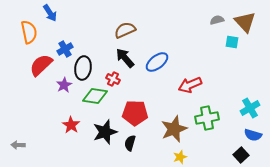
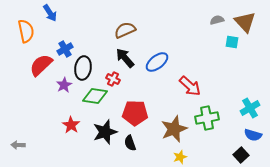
orange semicircle: moved 3 px left, 1 px up
red arrow: moved 1 px down; rotated 115 degrees counterclockwise
black semicircle: rotated 35 degrees counterclockwise
